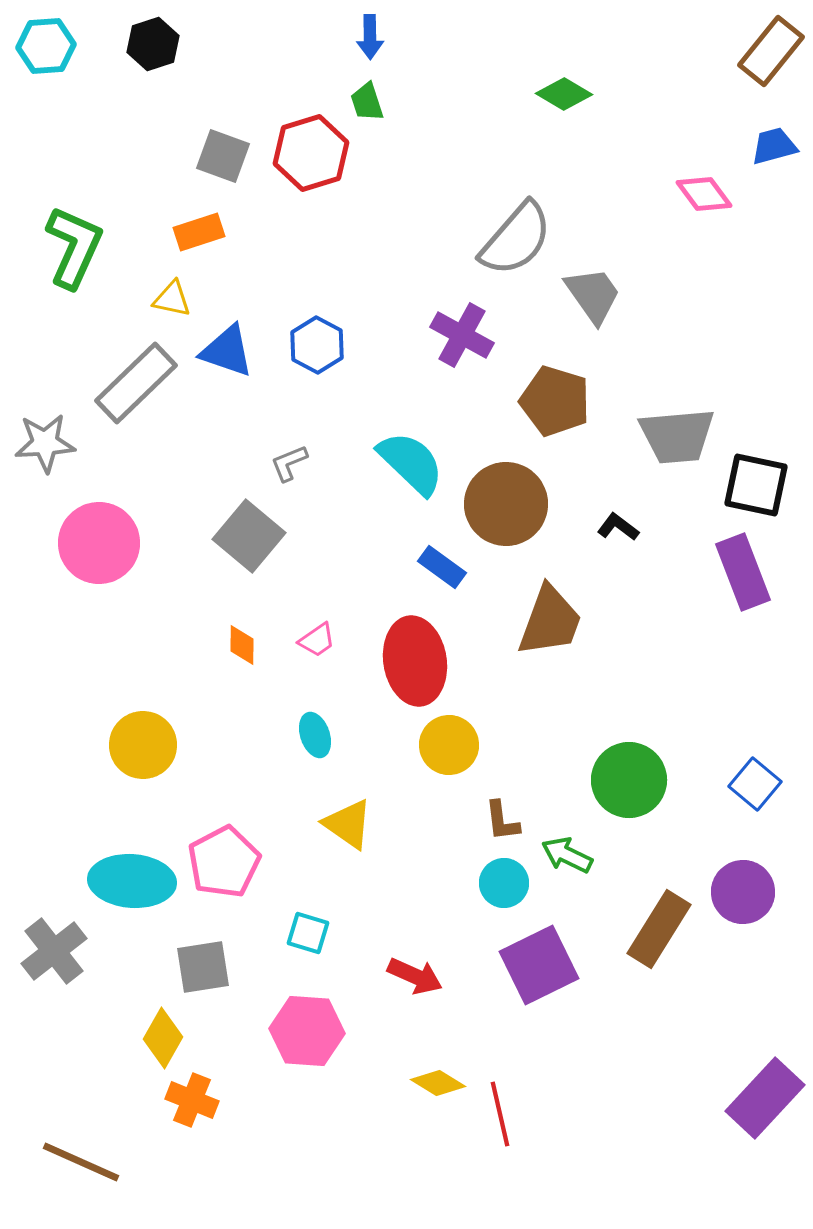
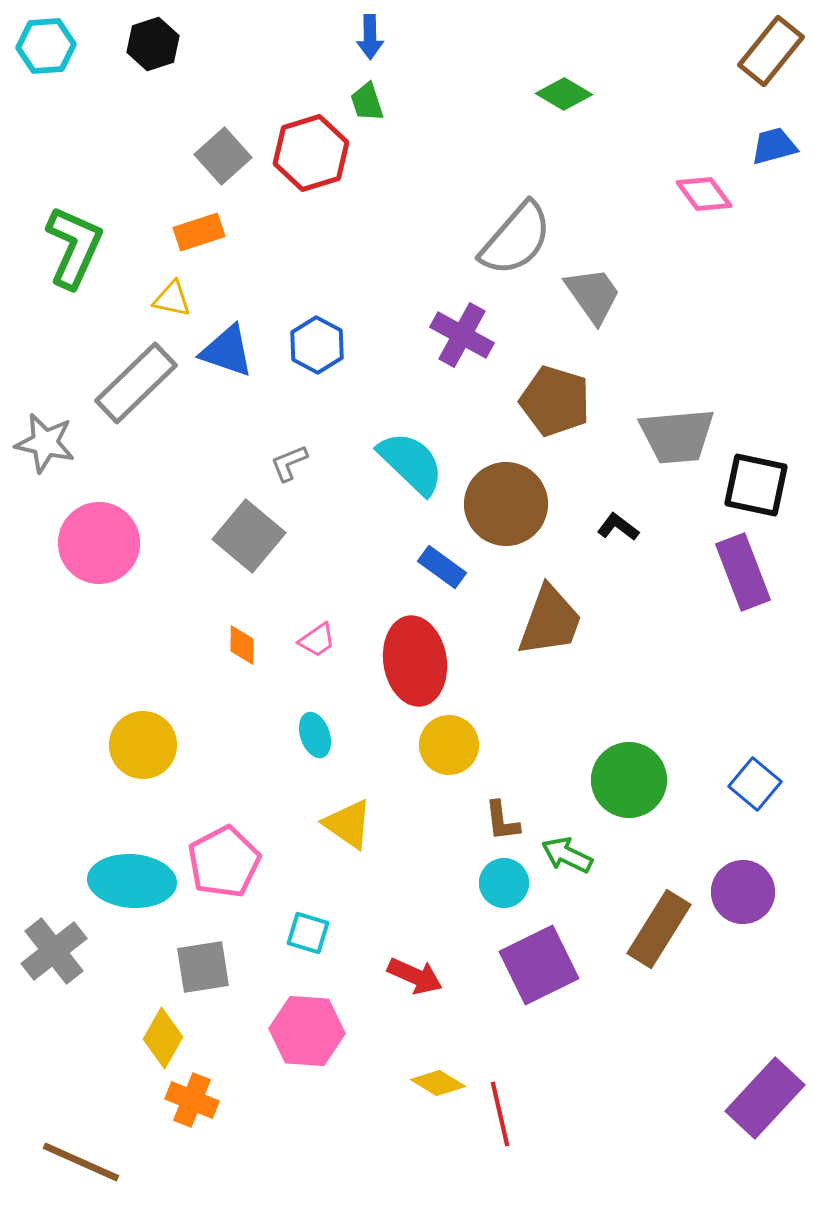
gray square at (223, 156): rotated 28 degrees clockwise
gray star at (45, 443): rotated 16 degrees clockwise
